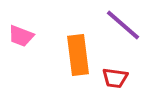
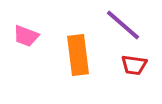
pink trapezoid: moved 5 px right
red trapezoid: moved 19 px right, 13 px up
